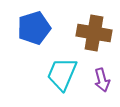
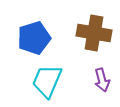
blue pentagon: moved 10 px down
cyan trapezoid: moved 15 px left, 7 px down
